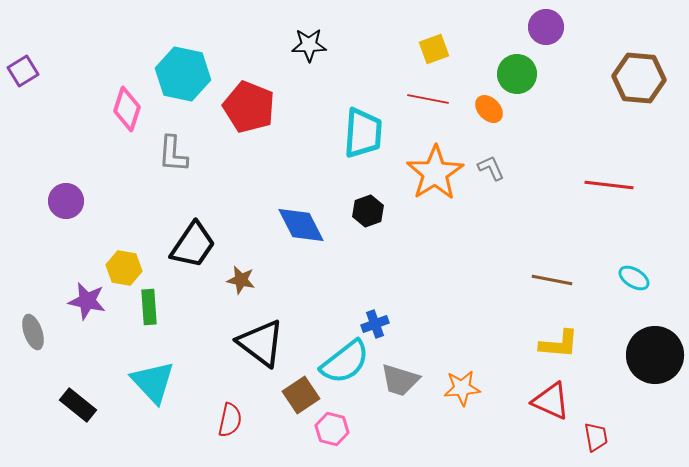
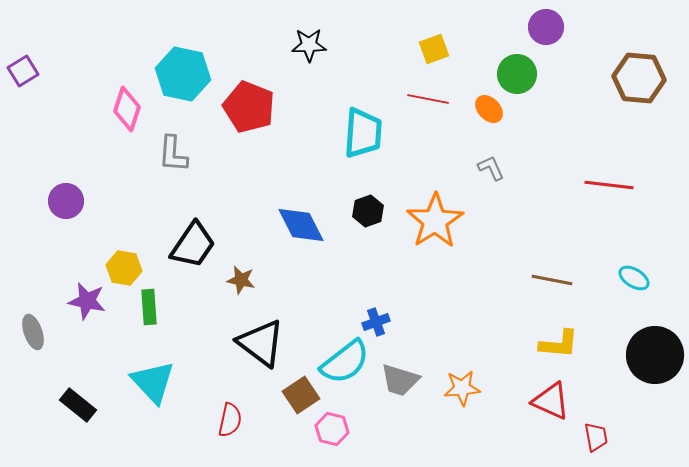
orange star at (435, 173): moved 48 px down
blue cross at (375, 324): moved 1 px right, 2 px up
